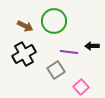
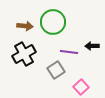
green circle: moved 1 px left, 1 px down
brown arrow: rotated 21 degrees counterclockwise
